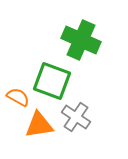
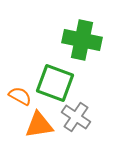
green cross: moved 1 px right; rotated 12 degrees counterclockwise
green square: moved 3 px right, 2 px down
orange semicircle: moved 2 px right, 1 px up
